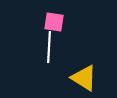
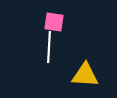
yellow triangle: moved 1 px right, 3 px up; rotated 28 degrees counterclockwise
